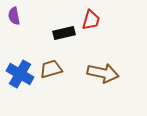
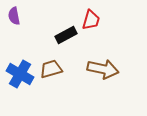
black rectangle: moved 2 px right, 2 px down; rotated 15 degrees counterclockwise
brown arrow: moved 4 px up
